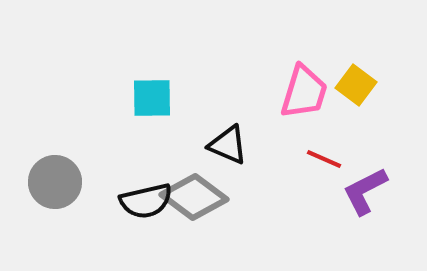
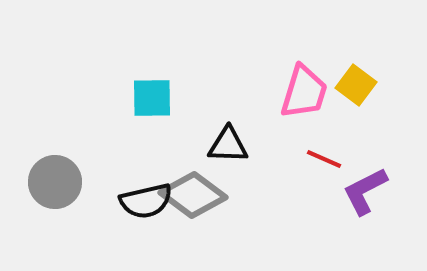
black triangle: rotated 21 degrees counterclockwise
gray diamond: moved 1 px left, 2 px up
